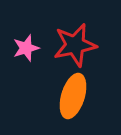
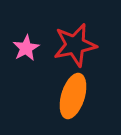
pink star: rotated 12 degrees counterclockwise
